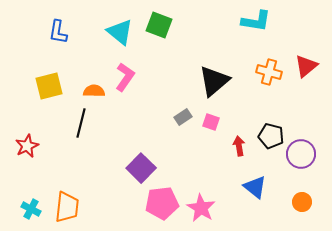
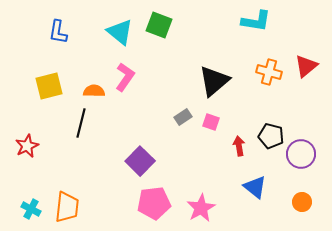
purple square: moved 1 px left, 7 px up
pink pentagon: moved 8 px left
pink star: rotated 12 degrees clockwise
